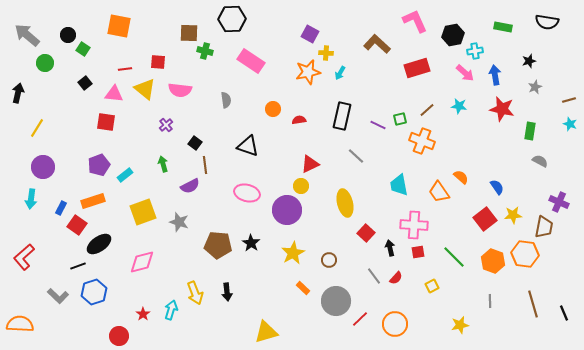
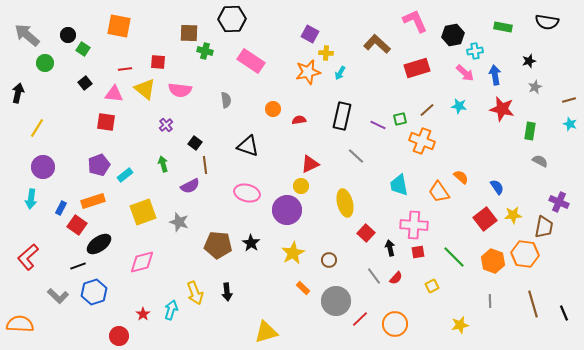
red L-shape at (24, 257): moved 4 px right
